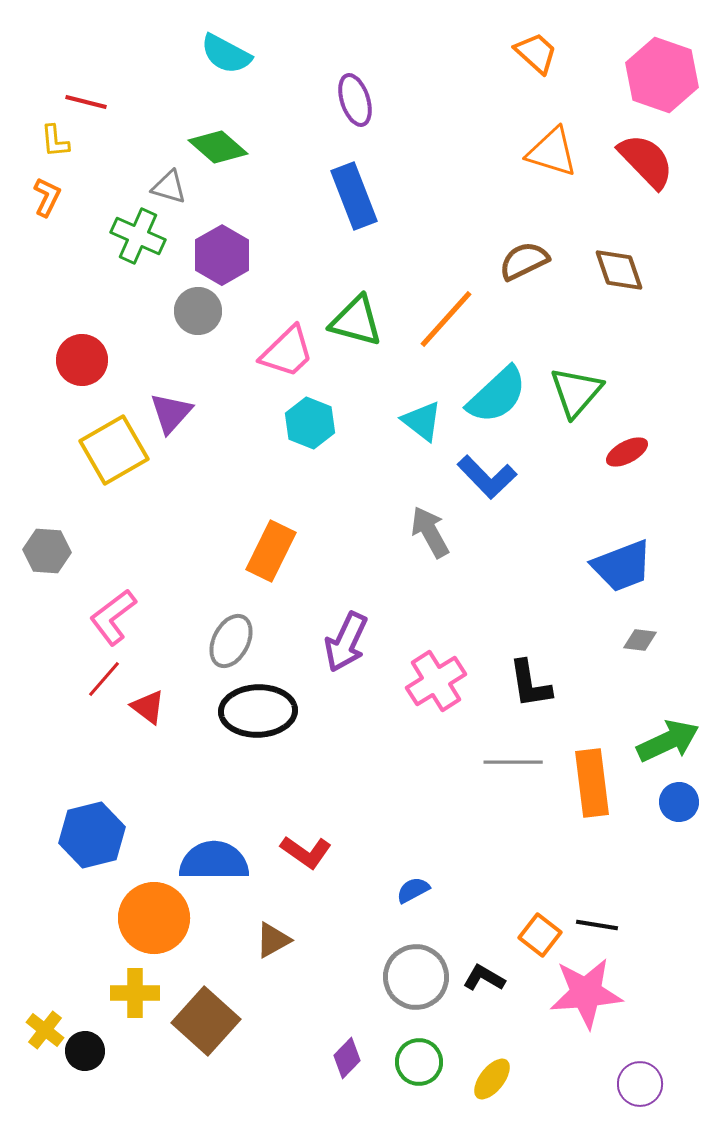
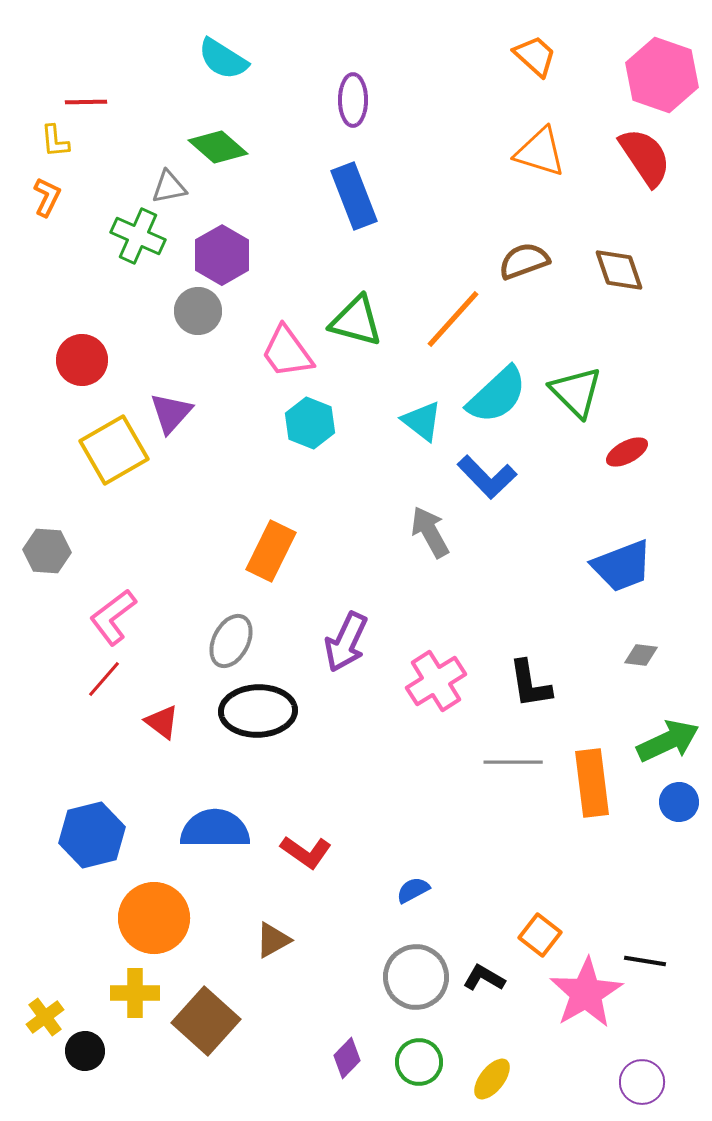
orange trapezoid at (536, 53): moved 1 px left, 3 px down
cyan semicircle at (226, 54): moved 3 px left, 5 px down; rotated 4 degrees clockwise
purple ellipse at (355, 100): moved 2 px left; rotated 18 degrees clockwise
red line at (86, 102): rotated 15 degrees counterclockwise
orange triangle at (552, 152): moved 12 px left
red semicircle at (646, 161): moved 1 px left, 4 px up; rotated 10 degrees clockwise
gray triangle at (169, 187): rotated 27 degrees counterclockwise
brown semicircle at (524, 261): rotated 6 degrees clockwise
orange line at (446, 319): moved 7 px right
pink trapezoid at (287, 352): rotated 98 degrees clockwise
green triangle at (576, 392): rotated 26 degrees counterclockwise
gray diamond at (640, 640): moved 1 px right, 15 px down
red triangle at (148, 707): moved 14 px right, 15 px down
blue semicircle at (214, 861): moved 1 px right, 32 px up
black line at (597, 925): moved 48 px right, 36 px down
pink star at (586, 993): rotated 26 degrees counterclockwise
yellow cross at (45, 1030): moved 13 px up; rotated 15 degrees clockwise
purple circle at (640, 1084): moved 2 px right, 2 px up
